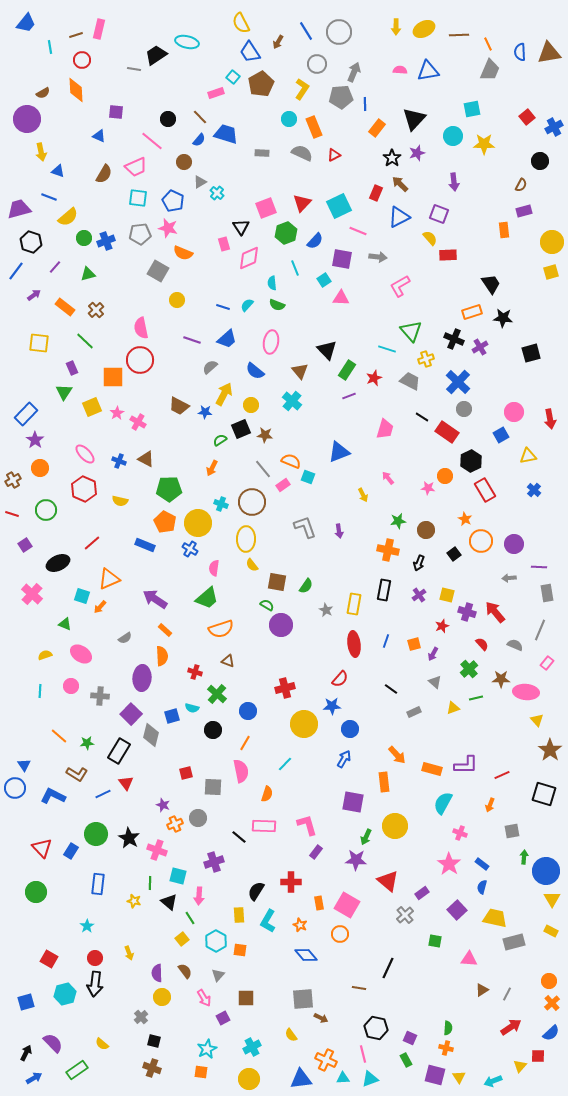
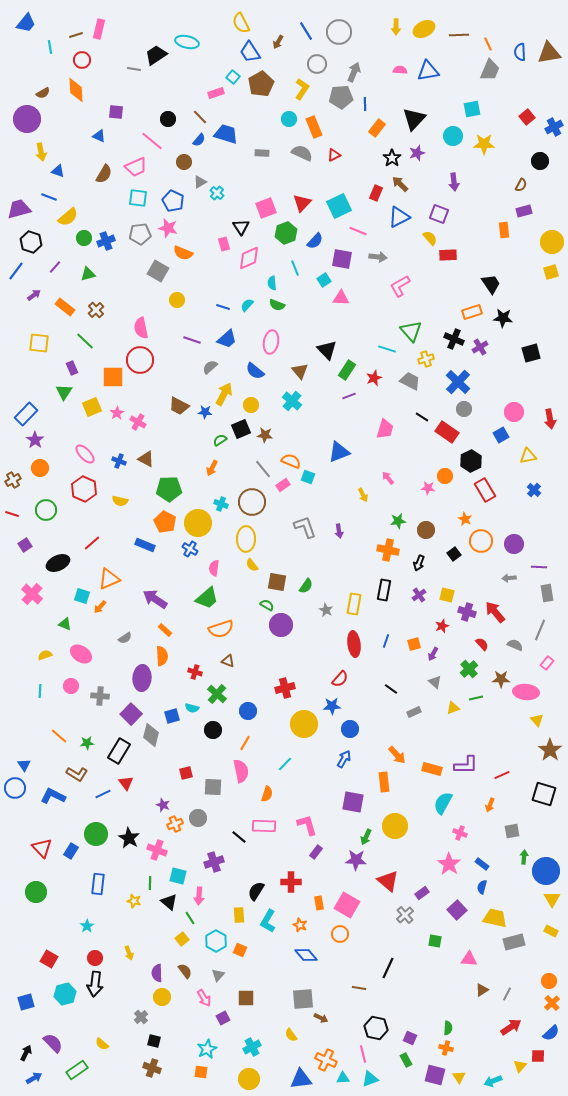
orange square at (240, 950): rotated 16 degrees clockwise
